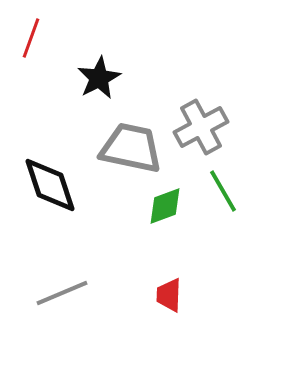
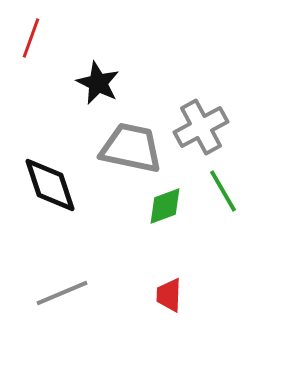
black star: moved 1 px left, 5 px down; rotated 18 degrees counterclockwise
